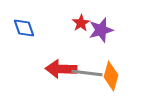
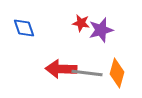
red star: rotated 30 degrees counterclockwise
orange diamond: moved 6 px right, 3 px up
